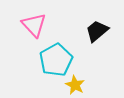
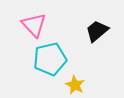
cyan pentagon: moved 6 px left, 1 px up; rotated 16 degrees clockwise
